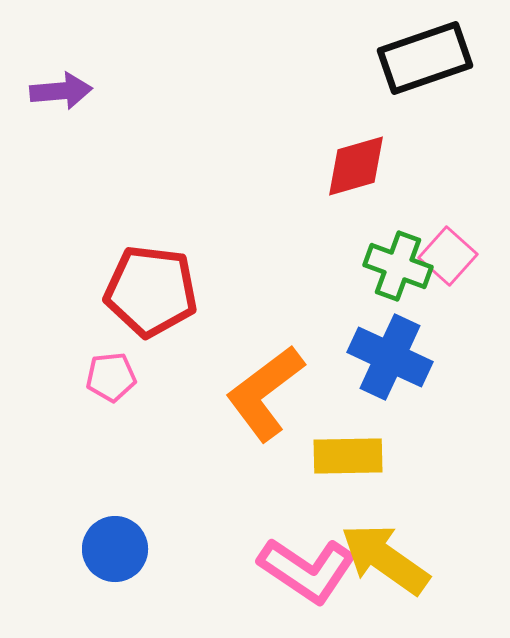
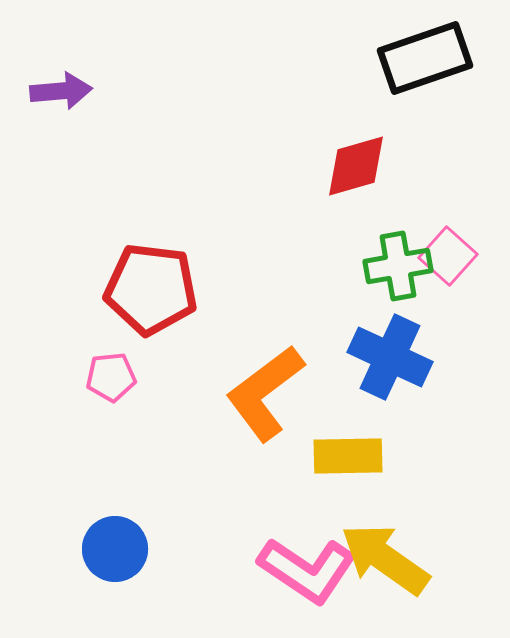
green cross: rotated 30 degrees counterclockwise
red pentagon: moved 2 px up
